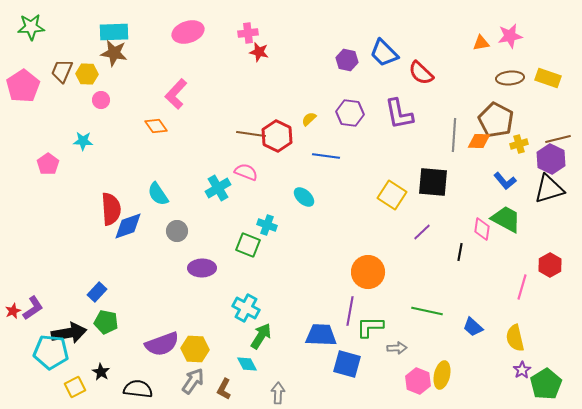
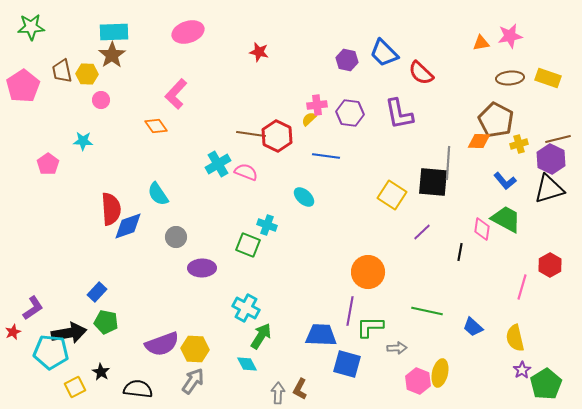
pink cross at (248, 33): moved 69 px right, 72 px down
brown star at (114, 53): moved 2 px left, 2 px down; rotated 28 degrees clockwise
brown trapezoid at (62, 71): rotated 35 degrees counterclockwise
gray line at (454, 135): moved 6 px left, 28 px down
cyan cross at (218, 188): moved 24 px up
gray circle at (177, 231): moved 1 px left, 6 px down
red star at (13, 311): moved 21 px down
yellow ellipse at (442, 375): moved 2 px left, 2 px up
brown L-shape at (224, 389): moved 76 px right
